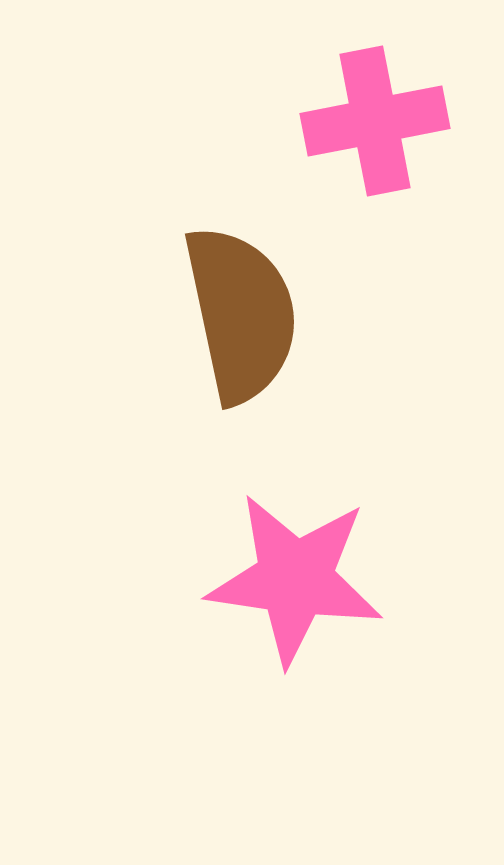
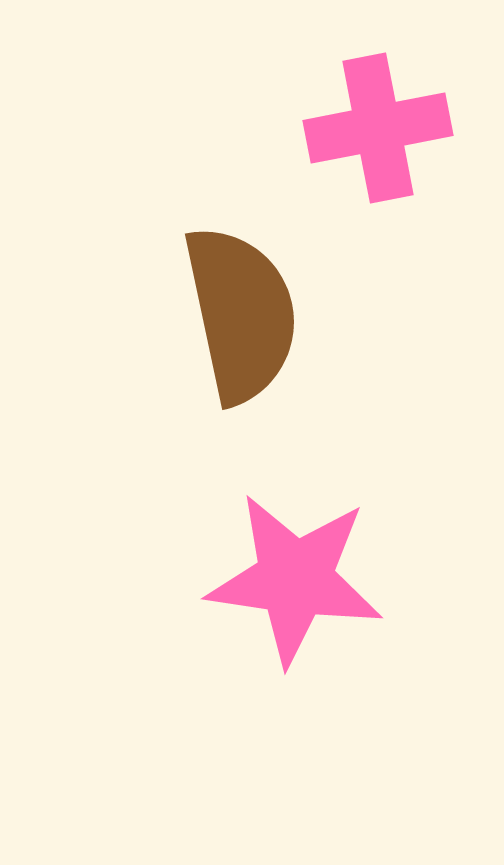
pink cross: moved 3 px right, 7 px down
